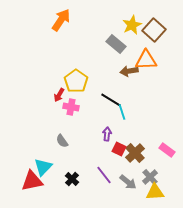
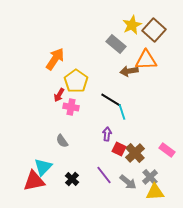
orange arrow: moved 6 px left, 39 px down
red triangle: moved 2 px right
